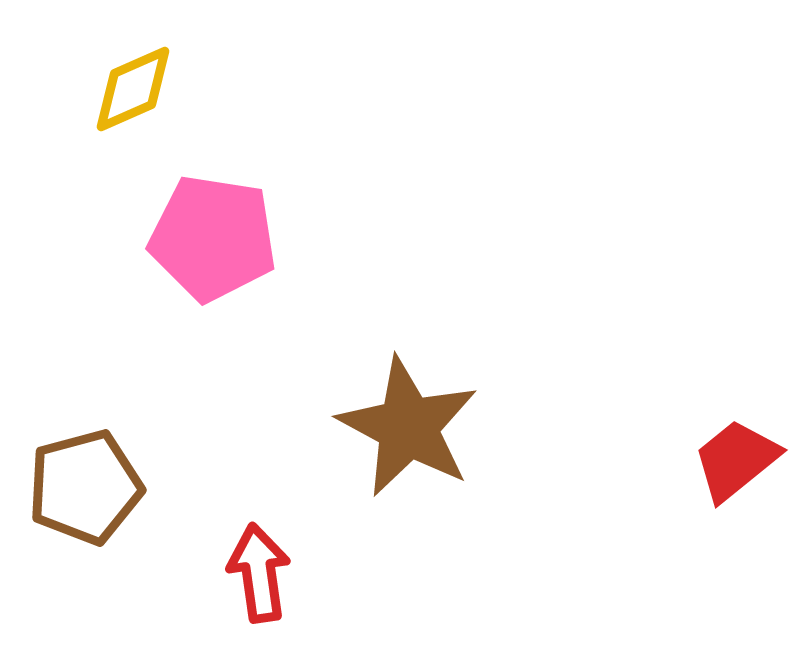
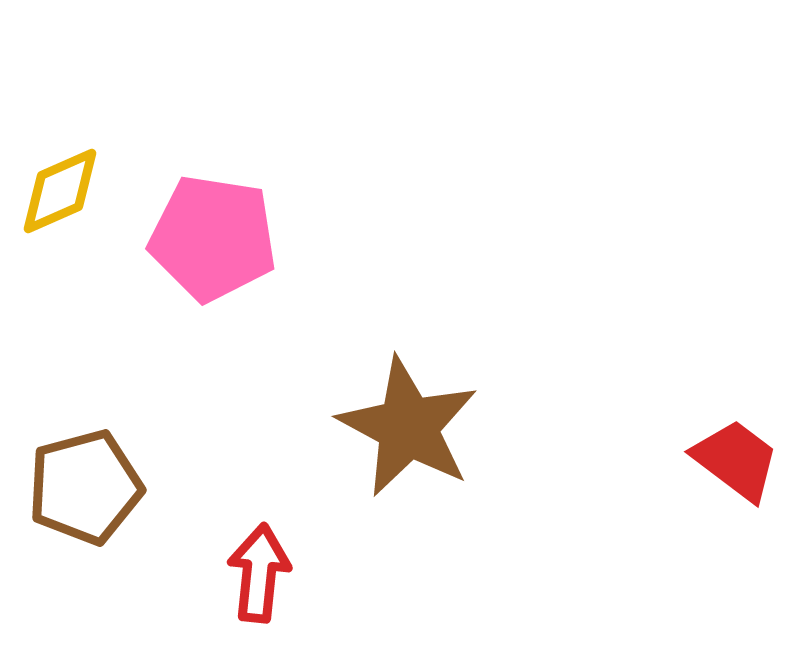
yellow diamond: moved 73 px left, 102 px down
red trapezoid: rotated 76 degrees clockwise
red arrow: rotated 14 degrees clockwise
